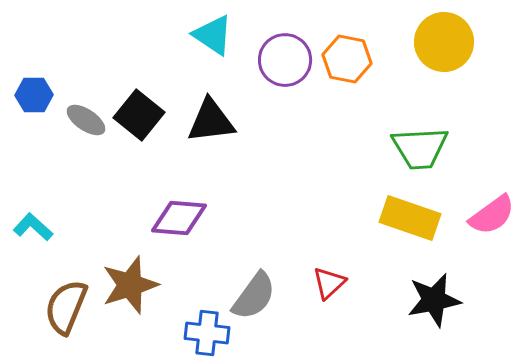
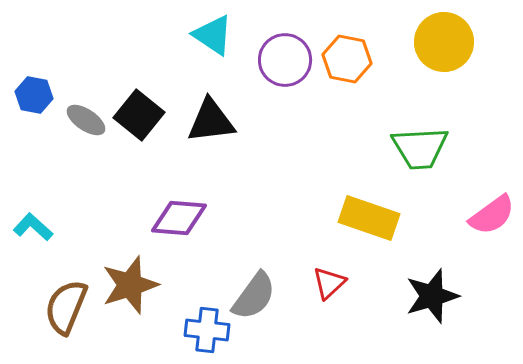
blue hexagon: rotated 12 degrees clockwise
yellow rectangle: moved 41 px left
black star: moved 2 px left, 4 px up; rotated 6 degrees counterclockwise
blue cross: moved 3 px up
